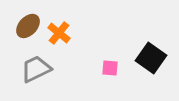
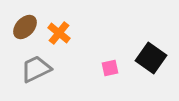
brown ellipse: moved 3 px left, 1 px down
pink square: rotated 18 degrees counterclockwise
